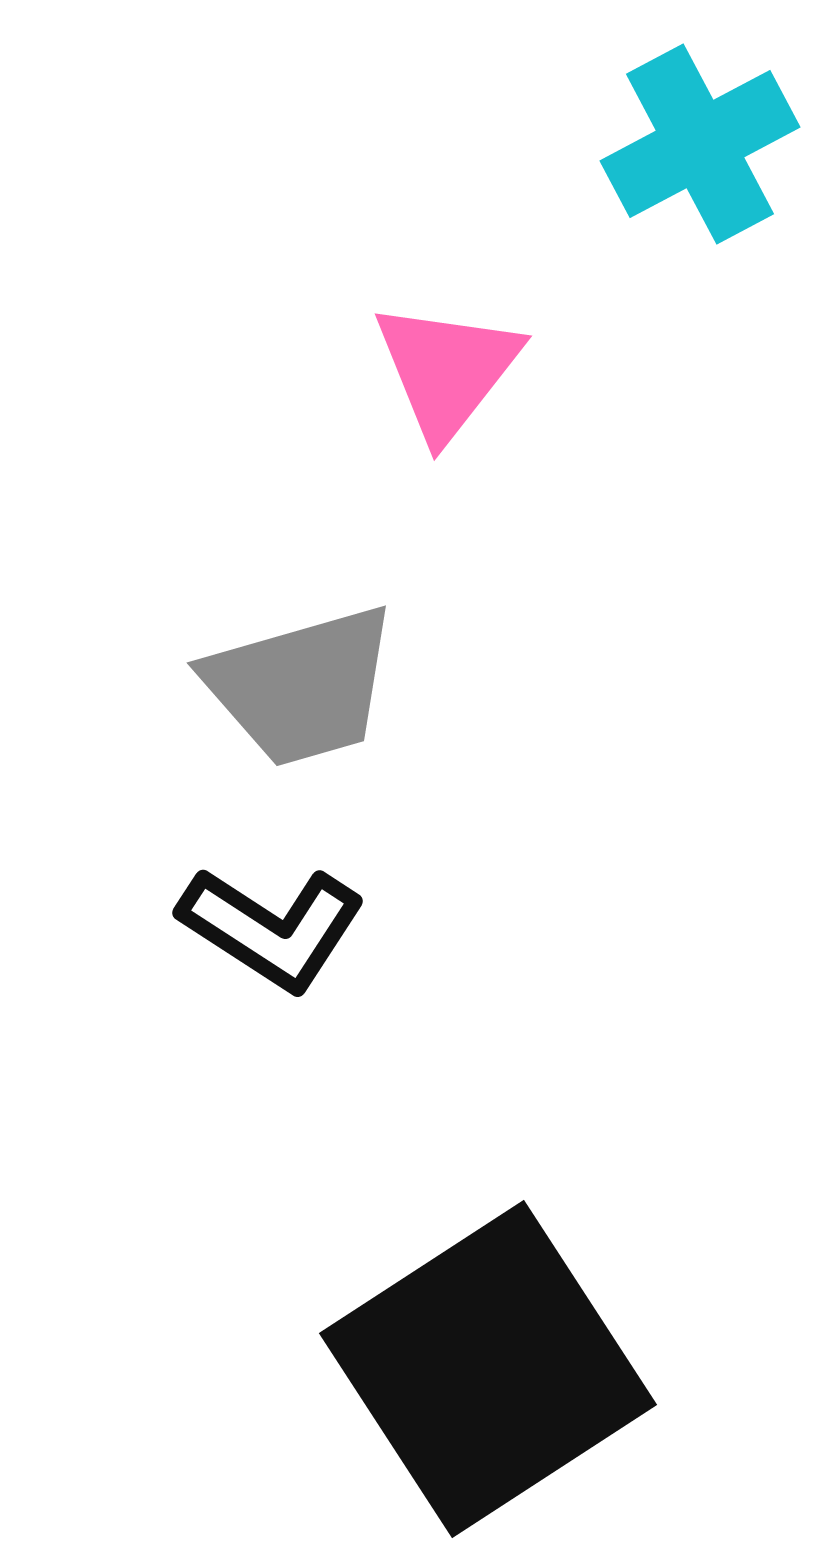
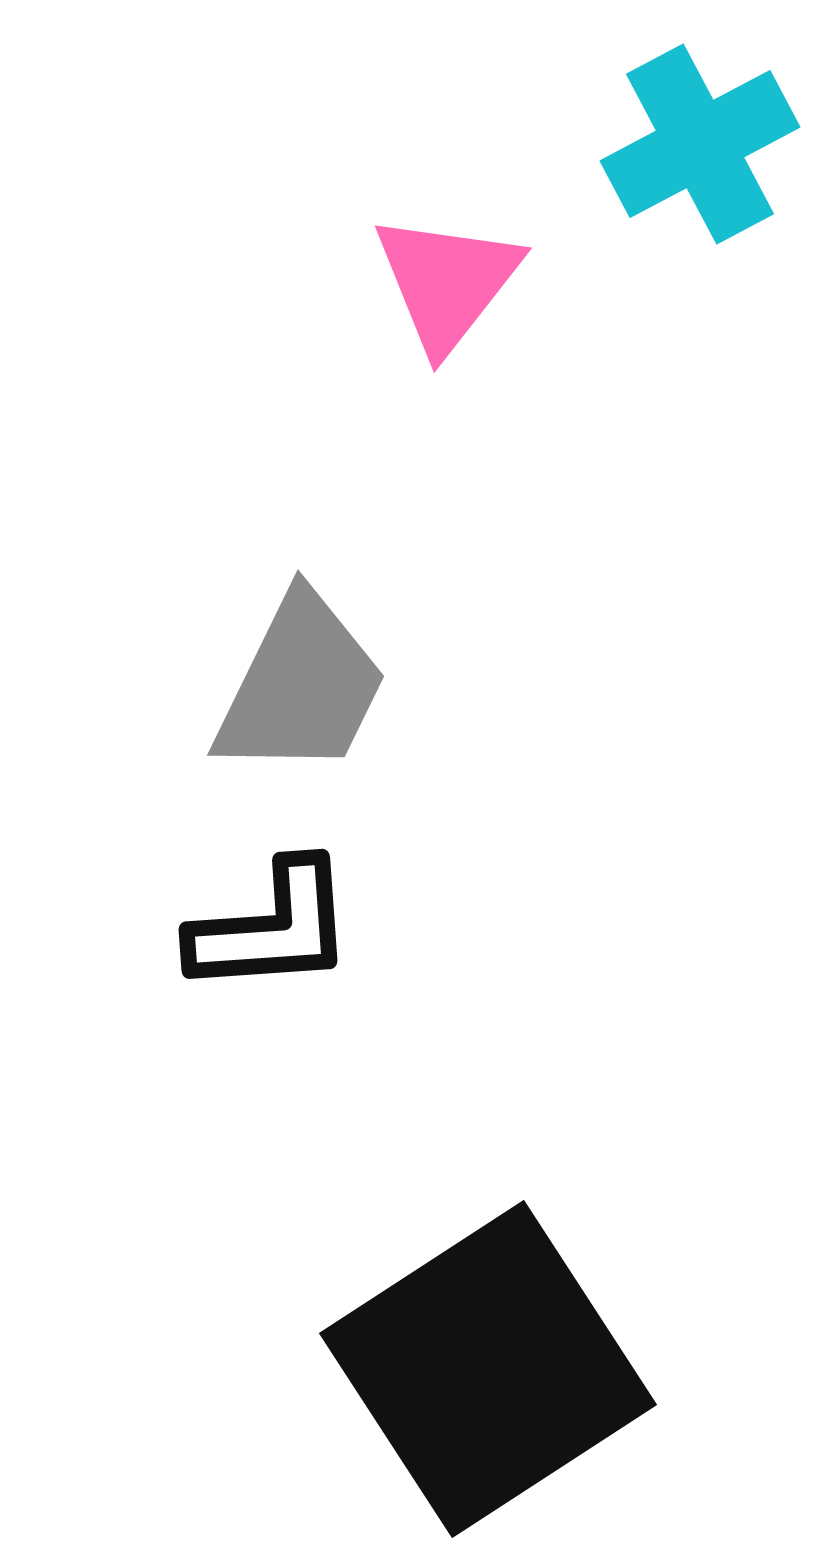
pink triangle: moved 88 px up
gray trapezoid: rotated 48 degrees counterclockwise
black L-shape: rotated 37 degrees counterclockwise
